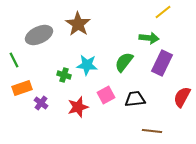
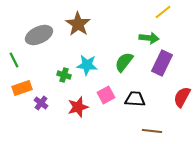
black trapezoid: rotated 10 degrees clockwise
